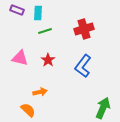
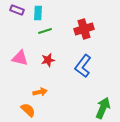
red star: rotated 24 degrees clockwise
